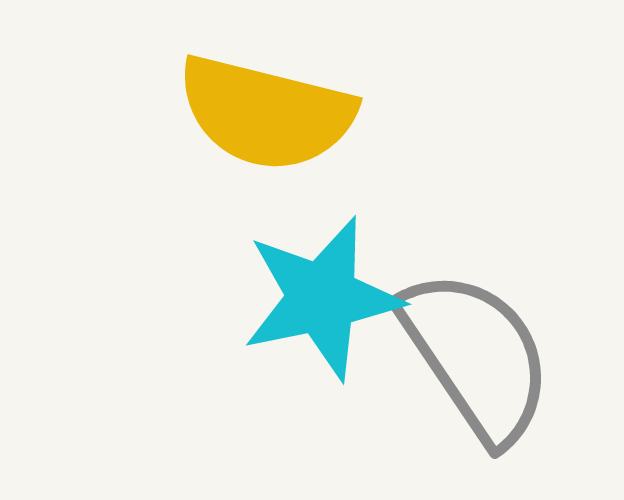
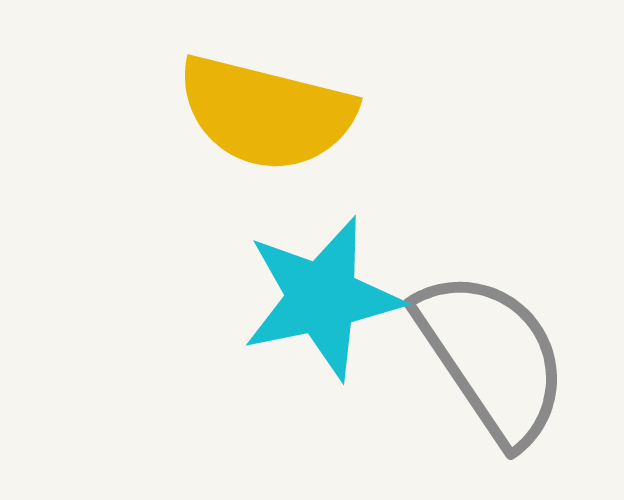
gray semicircle: moved 16 px right, 1 px down
